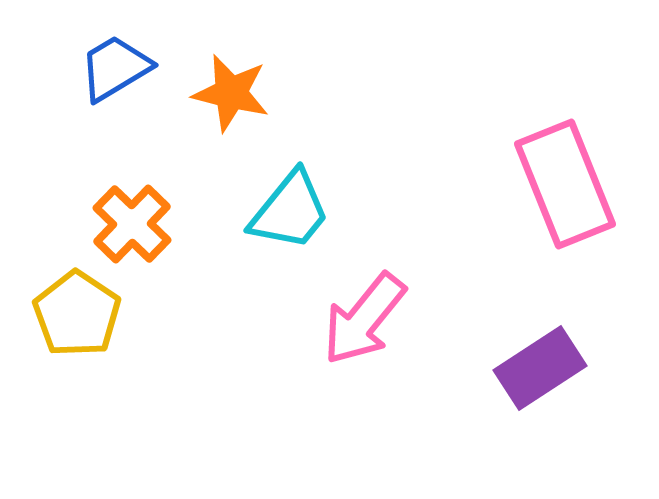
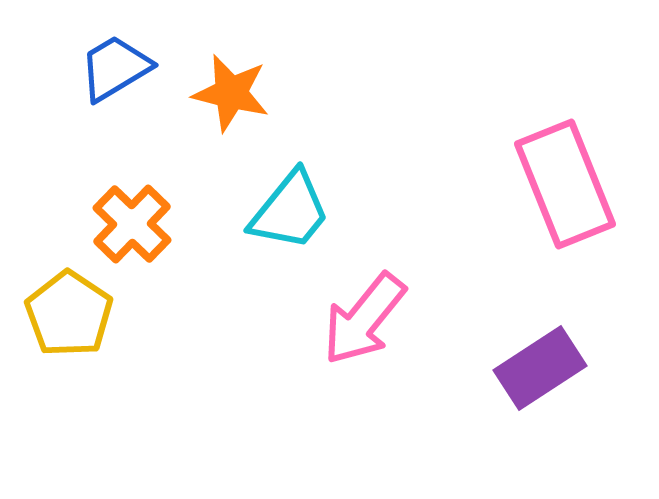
yellow pentagon: moved 8 px left
